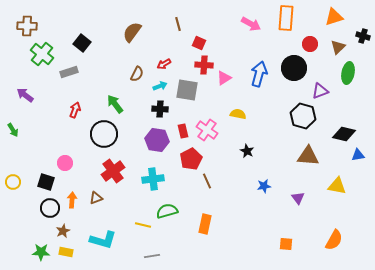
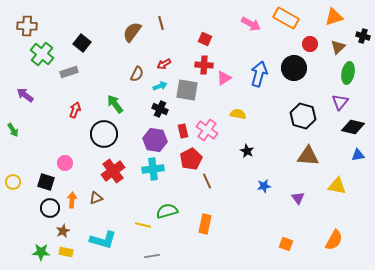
orange rectangle at (286, 18): rotated 65 degrees counterclockwise
brown line at (178, 24): moved 17 px left, 1 px up
red square at (199, 43): moved 6 px right, 4 px up
purple triangle at (320, 91): moved 20 px right, 11 px down; rotated 30 degrees counterclockwise
black cross at (160, 109): rotated 21 degrees clockwise
black diamond at (344, 134): moved 9 px right, 7 px up
purple hexagon at (157, 140): moved 2 px left
cyan cross at (153, 179): moved 10 px up
orange square at (286, 244): rotated 16 degrees clockwise
